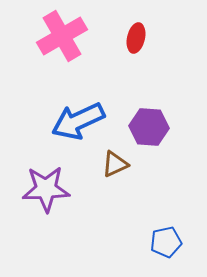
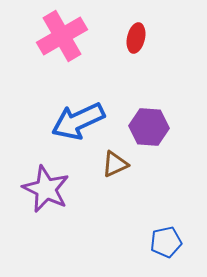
purple star: rotated 27 degrees clockwise
